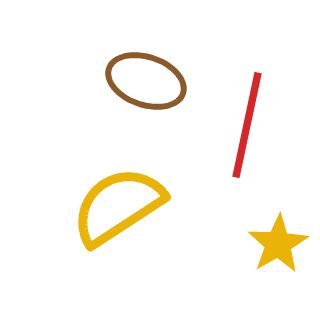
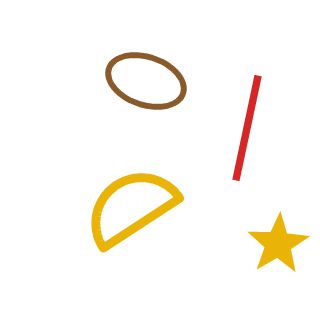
red line: moved 3 px down
yellow semicircle: moved 13 px right, 1 px down
